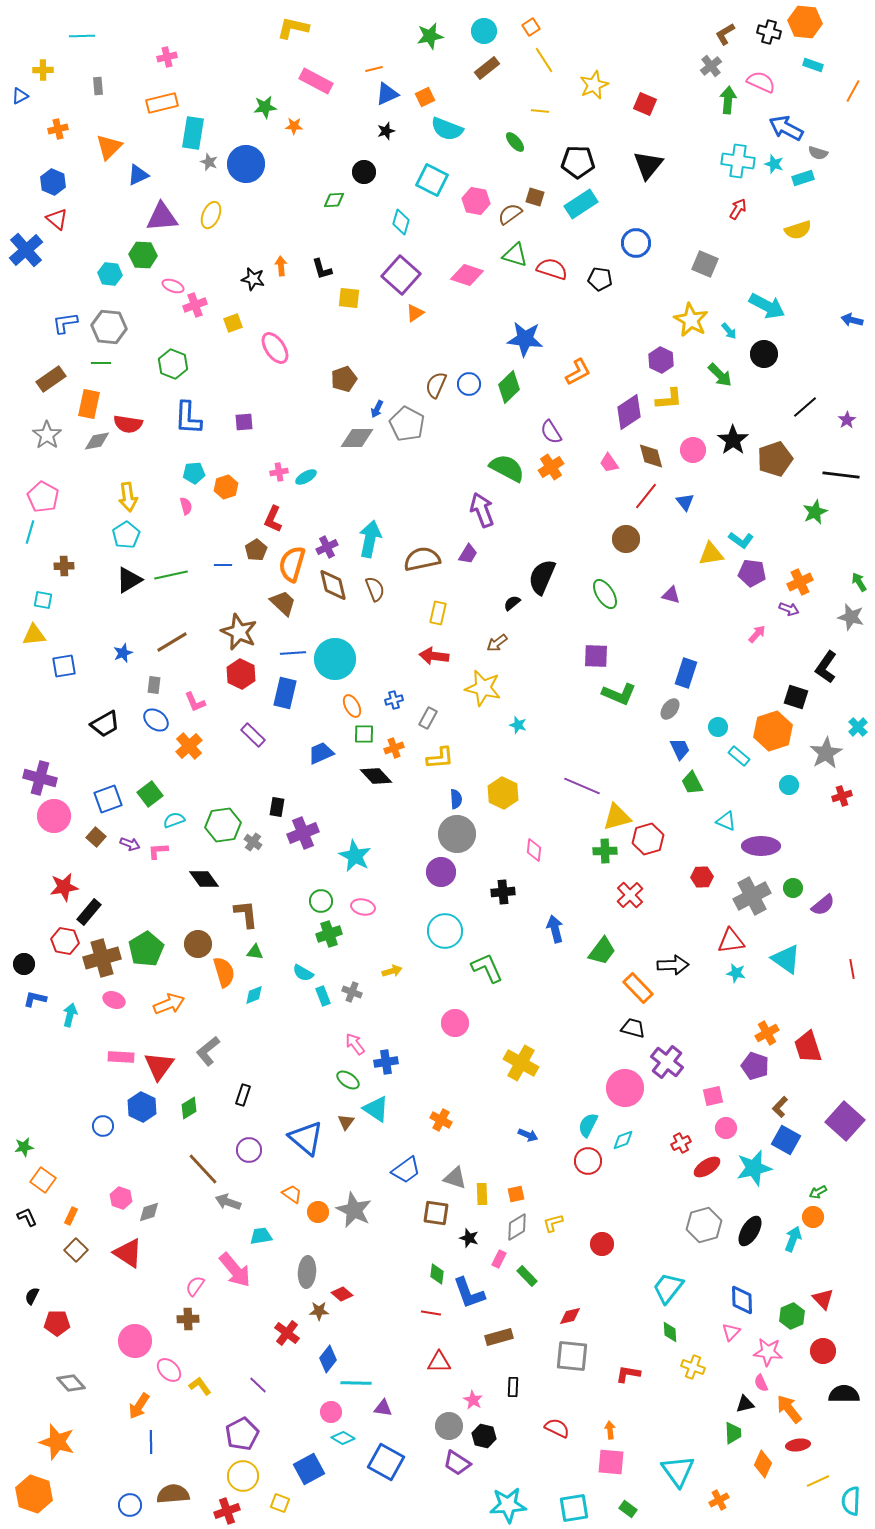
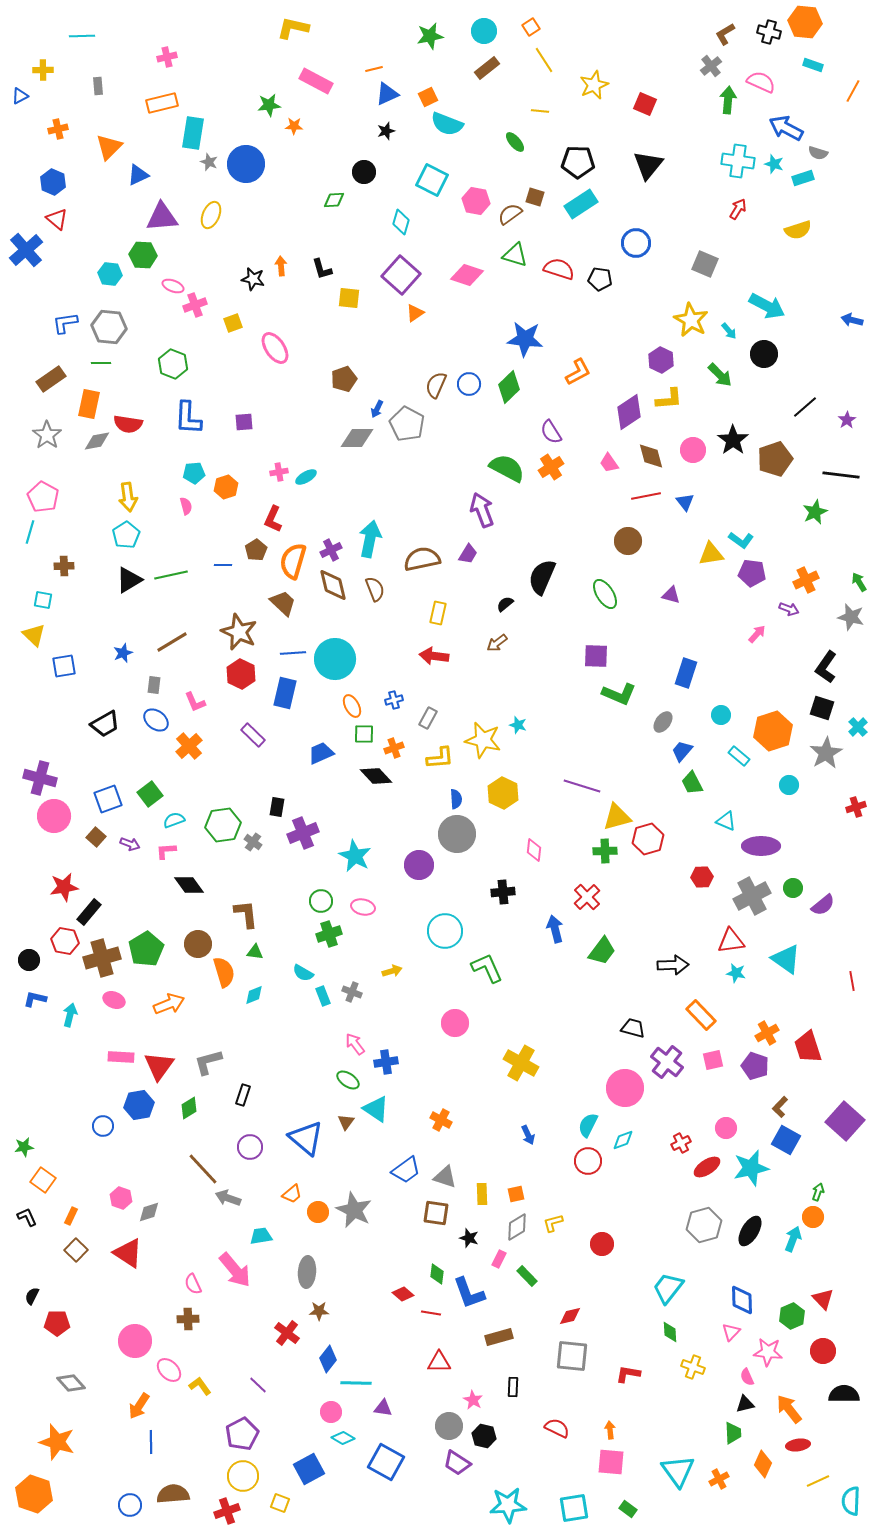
orange square at (425, 97): moved 3 px right
green star at (265, 107): moved 4 px right, 2 px up
cyan semicircle at (447, 129): moved 5 px up
red semicircle at (552, 269): moved 7 px right
red line at (646, 496): rotated 40 degrees clockwise
brown circle at (626, 539): moved 2 px right, 2 px down
purple cross at (327, 547): moved 4 px right, 3 px down
orange semicircle at (292, 564): moved 1 px right, 3 px up
orange cross at (800, 582): moved 6 px right, 2 px up
black semicircle at (512, 603): moved 7 px left, 1 px down
yellow triangle at (34, 635): rotated 50 degrees clockwise
yellow star at (483, 688): moved 52 px down
black square at (796, 697): moved 26 px right, 11 px down
gray ellipse at (670, 709): moved 7 px left, 13 px down
cyan circle at (718, 727): moved 3 px right, 12 px up
blue trapezoid at (680, 749): moved 2 px right, 2 px down; rotated 115 degrees counterclockwise
purple line at (582, 786): rotated 6 degrees counterclockwise
red cross at (842, 796): moved 14 px right, 11 px down
pink L-shape at (158, 851): moved 8 px right
purple circle at (441, 872): moved 22 px left, 7 px up
black diamond at (204, 879): moved 15 px left, 6 px down
red cross at (630, 895): moved 43 px left, 2 px down
black circle at (24, 964): moved 5 px right, 4 px up
red line at (852, 969): moved 12 px down
orange rectangle at (638, 988): moved 63 px right, 27 px down
gray L-shape at (208, 1051): moved 11 px down; rotated 24 degrees clockwise
pink square at (713, 1096): moved 36 px up
blue hexagon at (142, 1107): moved 3 px left, 2 px up; rotated 24 degrees clockwise
blue arrow at (528, 1135): rotated 42 degrees clockwise
purple circle at (249, 1150): moved 1 px right, 3 px up
cyan star at (754, 1168): moved 3 px left
gray triangle at (455, 1178): moved 10 px left, 1 px up
green arrow at (818, 1192): rotated 138 degrees clockwise
orange trapezoid at (292, 1194): rotated 105 degrees clockwise
gray arrow at (228, 1202): moved 4 px up
pink semicircle at (195, 1286): moved 2 px left, 2 px up; rotated 60 degrees counterclockwise
red diamond at (342, 1294): moved 61 px right
pink semicircle at (761, 1383): moved 14 px left, 6 px up
orange cross at (719, 1500): moved 21 px up
